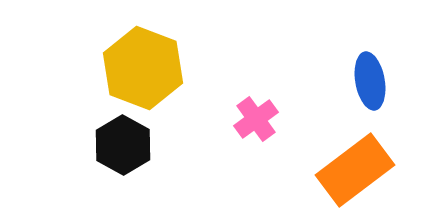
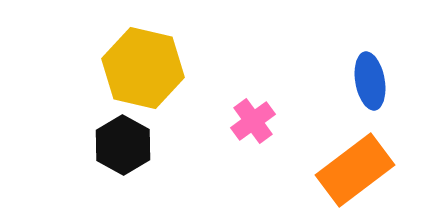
yellow hexagon: rotated 8 degrees counterclockwise
pink cross: moved 3 px left, 2 px down
